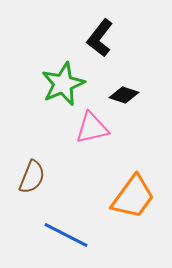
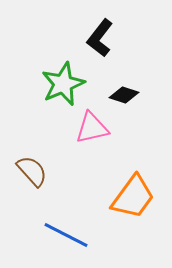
brown semicircle: moved 6 px up; rotated 64 degrees counterclockwise
